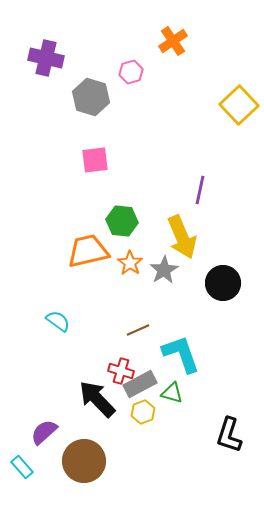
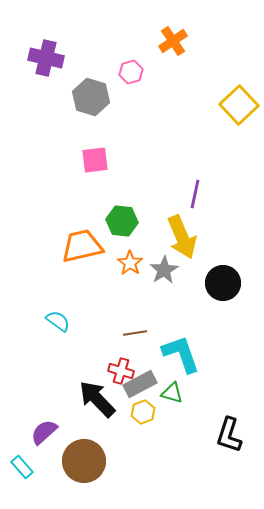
purple line: moved 5 px left, 4 px down
orange trapezoid: moved 6 px left, 5 px up
brown line: moved 3 px left, 3 px down; rotated 15 degrees clockwise
